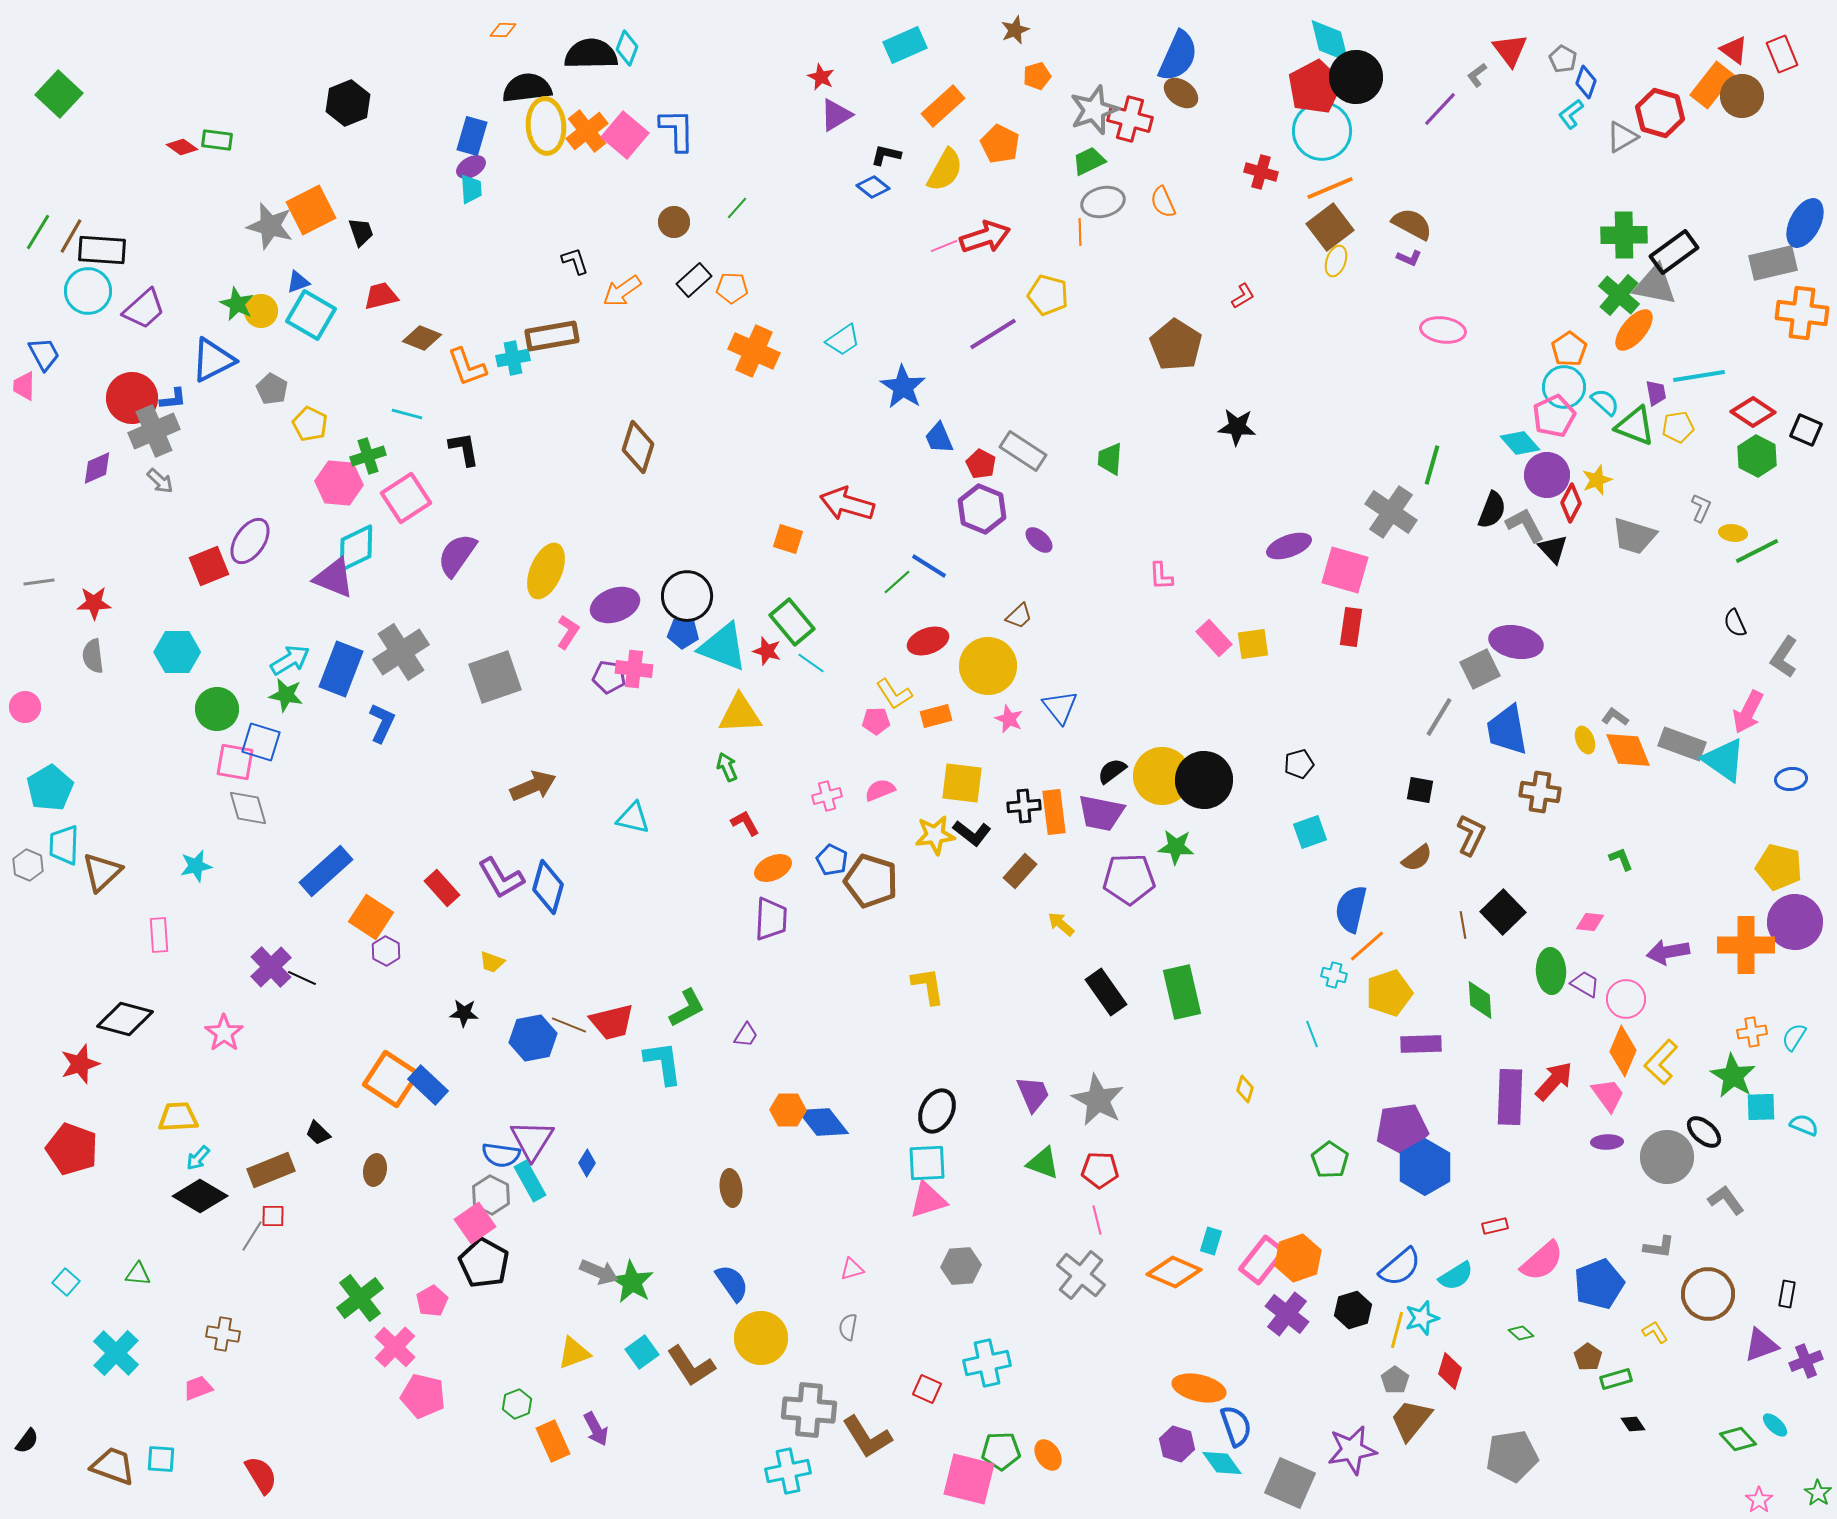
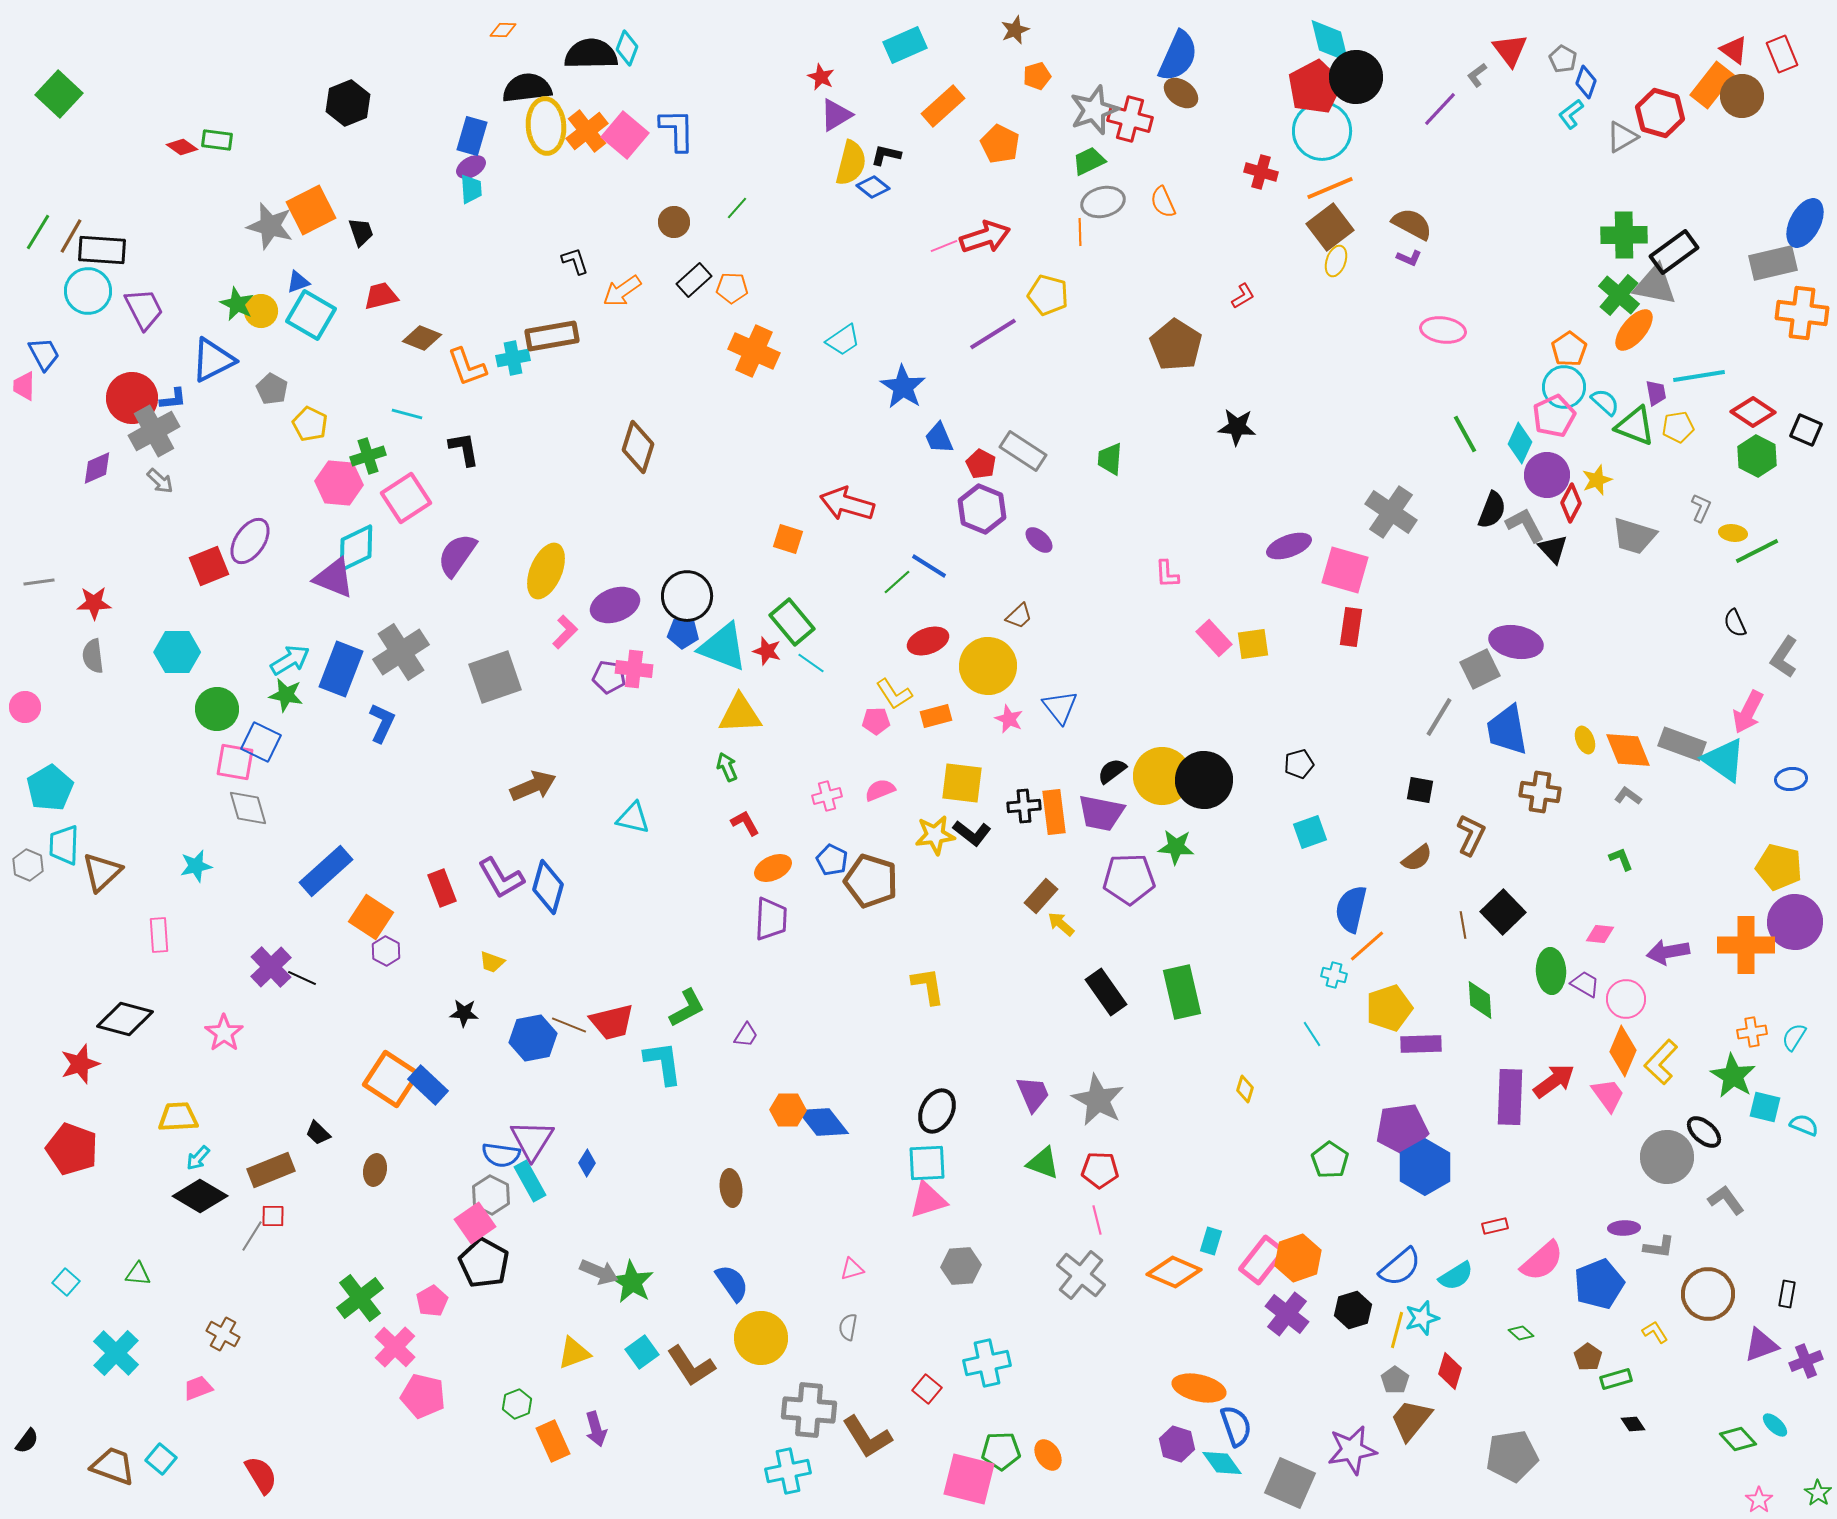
yellow semicircle at (945, 170): moved 94 px left, 7 px up; rotated 15 degrees counterclockwise
purple trapezoid at (144, 309): rotated 75 degrees counterclockwise
gray cross at (154, 431): rotated 6 degrees counterclockwise
cyan diamond at (1520, 443): rotated 66 degrees clockwise
green line at (1432, 465): moved 33 px right, 31 px up; rotated 45 degrees counterclockwise
pink L-shape at (1161, 576): moved 6 px right, 2 px up
pink L-shape at (568, 632): moved 3 px left; rotated 12 degrees clockwise
gray L-shape at (1615, 717): moved 13 px right, 79 px down
blue square at (261, 742): rotated 9 degrees clockwise
brown rectangle at (1020, 871): moved 21 px right, 25 px down
red rectangle at (442, 888): rotated 21 degrees clockwise
pink diamond at (1590, 922): moved 10 px right, 12 px down
yellow pentagon at (1389, 993): moved 15 px down
cyan line at (1312, 1034): rotated 12 degrees counterclockwise
red arrow at (1554, 1081): rotated 12 degrees clockwise
cyan square at (1761, 1107): moved 4 px right; rotated 16 degrees clockwise
purple ellipse at (1607, 1142): moved 17 px right, 86 px down
brown cross at (223, 1334): rotated 20 degrees clockwise
red square at (927, 1389): rotated 16 degrees clockwise
purple arrow at (596, 1429): rotated 12 degrees clockwise
cyan square at (161, 1459): rotated 36 degrees clockwise
